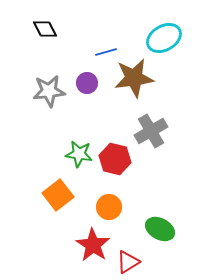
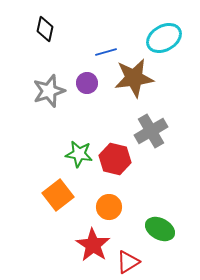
black diamond: rotated 40 degrees clockwise
gray star: rotated 12 degrees counterclockwise
